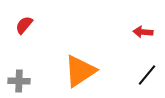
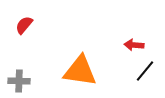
red arrow: moved 9 px left, 13 px down
orange triangle: rotated 42 degrees clockwise
black line: moved 2 px left, 4 px up
